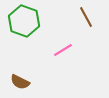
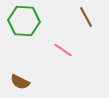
green hexagon: rotated 16 degrees counterclockwise
pink line: rotated 66 degrees clockwise
